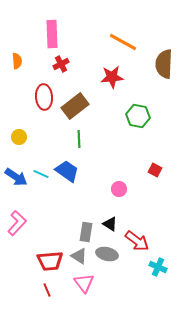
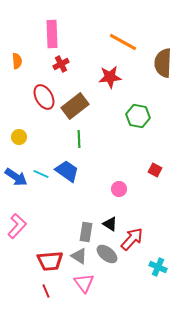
brown semicircle: moved 1 px left, 1 px up
red star: moved 2 px left
red ellipse: rotated 25 degrees counterclockwise
pink L-shape: moved 3 px down
red arrow: moved 5 px left, 2 px up; rotated 85 degrees counterclockwise
gray ellipse: rotated 25 degrees clockwise
red line: moved 1 px left, 1 px down
